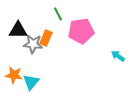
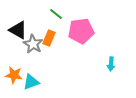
green line: moved 2 px left; rotated 24 degrees counterclockwise
black triangle: rotated 30 degrees clockwise
orange rectangle: moved 3 px right
gray star: rotated 24 degrees clockwise
cyan arrow: moved 7 px left, 8 px down; rotated 120 degrees counterclockwise
cyan triangle: rotated 30 degrees clockwise
